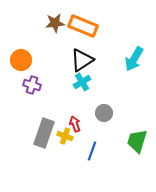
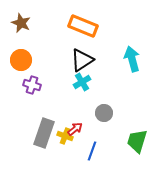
brown star: moved 34 px left; rotated 30 degrees clockwise
cyan arrow: moved 2 px left; rotated 135 degrees clockwise
red arrow: moved 5 px down; rotated 70 degrees clockwise
